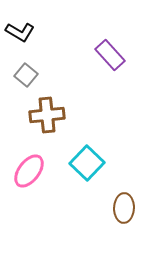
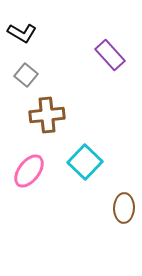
black L-shape: moved 2 px right, 1 px down
cyan square: moved 2 px left, 1 px up
